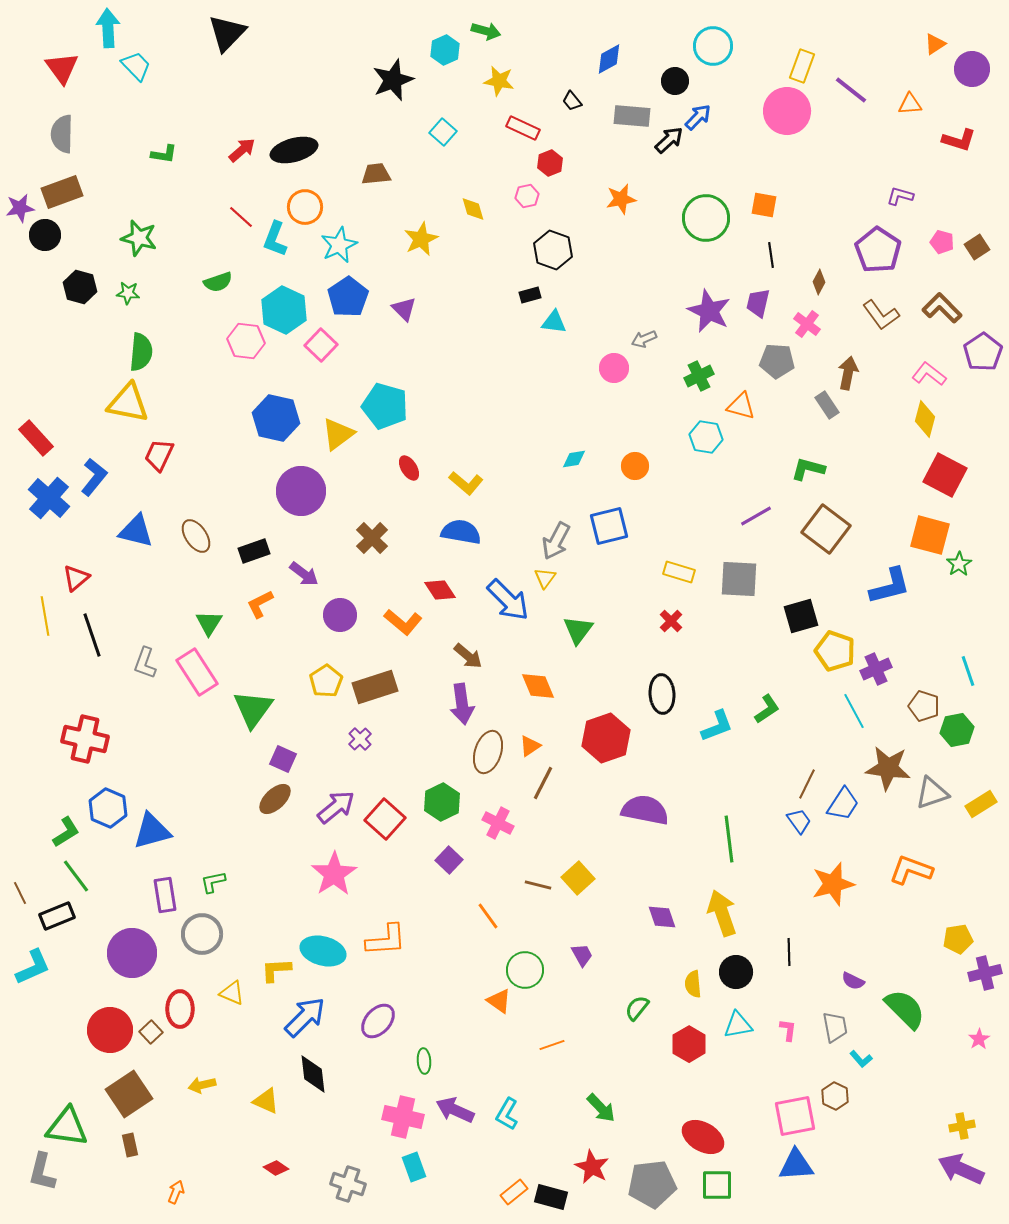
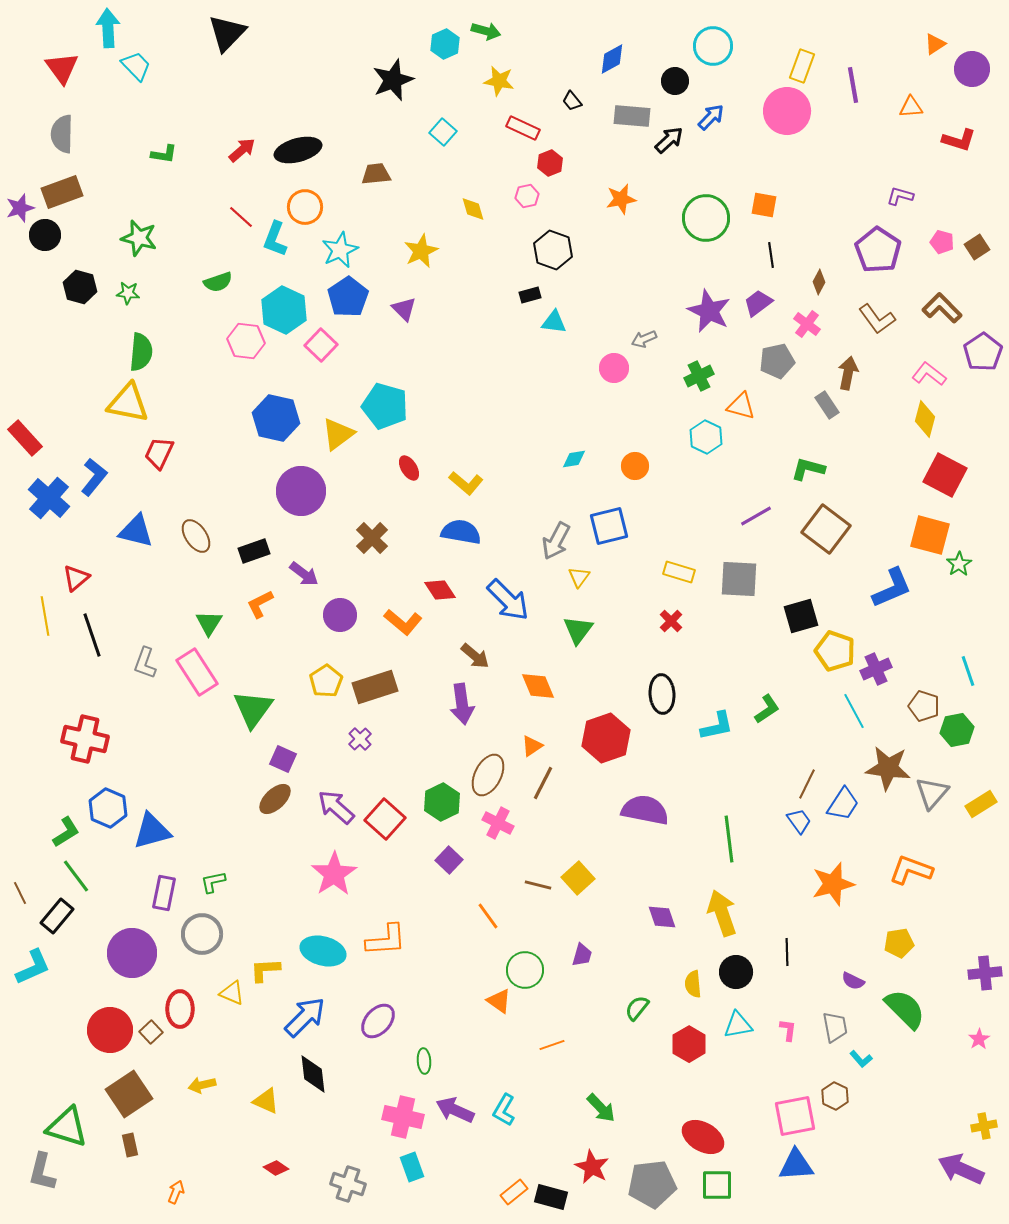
cyan hexagon at (445, 50): moved 6 px up
blue diamond at (609, 59): moved 3 px right
purple line at (851, 90): moved 2 px right, 5 px up; rotated 42 degrees clockwise
orange triangle at (910, 104): moved 1 px right, 3 px down
blue arrow at (698, 117): moved 13 px right
black ellipse at (294, 150): moved 4 px right
purple star at (20, 208): rotated 8 degrees counterclockwise
yellow star at (421, 239): moved 12 px down
cyan star at (339, 245): moved 1 px right, 5 px down
purple trapezoid at (758, 303): rotated 40 degrees clockwise
brown L-shape at (881, 315): moved 4 px left, 4 px down
gray pentagon at (777, 361): rotated 16 degrees counterclockwise
cyan hexagon at (706, 437): rotated 16 degrees clockwise
red rectangle at (36, 438): moved 11 px left
red trapezoid at (159, 455): moved 2 px up
yellow triangle at (545, 578): moved 34 px right, 1 px up
blue L-shape at (890, 586): moved 2 px right, 2 px down; rotated 9 degrees counterclockwise
brown arrow at (468, 656): moved 7 px right
cyan L-shape at (717, 726): rotated 9 degrees clockwise
orange triangle at (530, 746): moved 2 px right
brown ellipse at (488, 752): moved 23 px down; rotated 9 degrees clockwise
gray triangle at (932, 793): rotated 30 degrees counterclockwise
purple arrow at (336, 807): rotated 99 degrees counterclockwise
purple rectangle at (165, 895): moved 1 px left, 2 px up; rotated 20 degrees clockwise
black rectangle at (57, 916): rotated 28 degrees counterclockwise
yellow pentagon at (958, 939): moved 59 px left, 4 px down
black line at (789, 952): moved 2 px left
purple trapezoid at (582, 955): rotated 45 degrees clockwise
yellow L-shape at (276, 970): moved 11 px left
purple cross at (985, 973): rotated 8 degrees clockwise
cyan L-shape at (507, 1114): moved 3 px left, 4 px up
yellow cross at (962, 1126): moved 22 px right
green triangle at (67, 1127): rotated 9 degrees clockwise
cyan rectangle at (414, 1167): moved 2 px left
